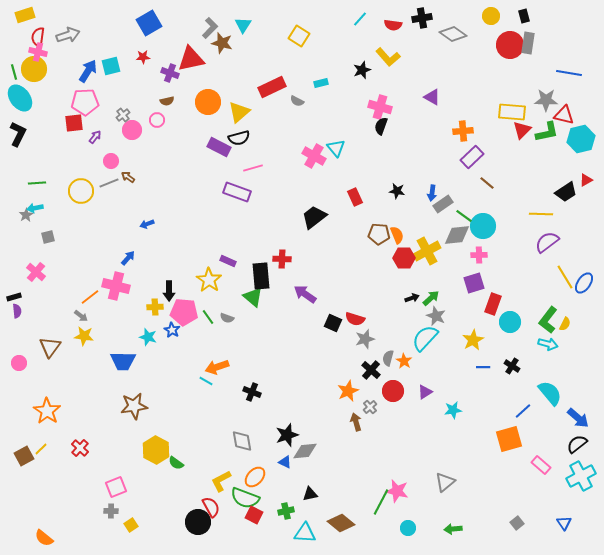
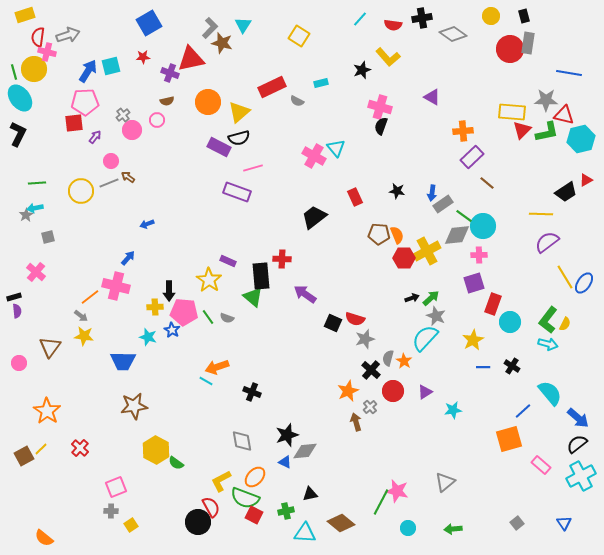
red circle at (510, 45): moved 4 px down
pink cross at (38, 52): moved 9 px right
